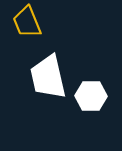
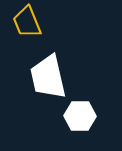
white hexagon: moved 11 px left, 20 px down
